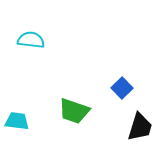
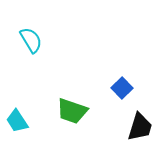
cyan semicircle: rotated 52 degrees clockwise
green trapezoid: moved 2 px left
cyan trapezoid: rotated 130 degrees counterclockwise
